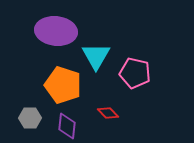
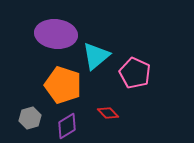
purple ellipse: moved 3 px down
cyan triangle: rotated 20 degrees clockwise
pink pentagon: rotated 12 degrees clockwise
gray hexagon: rotated 15 degrees counterclockwise
purple diamond: rotated 52 degrees clockwise
